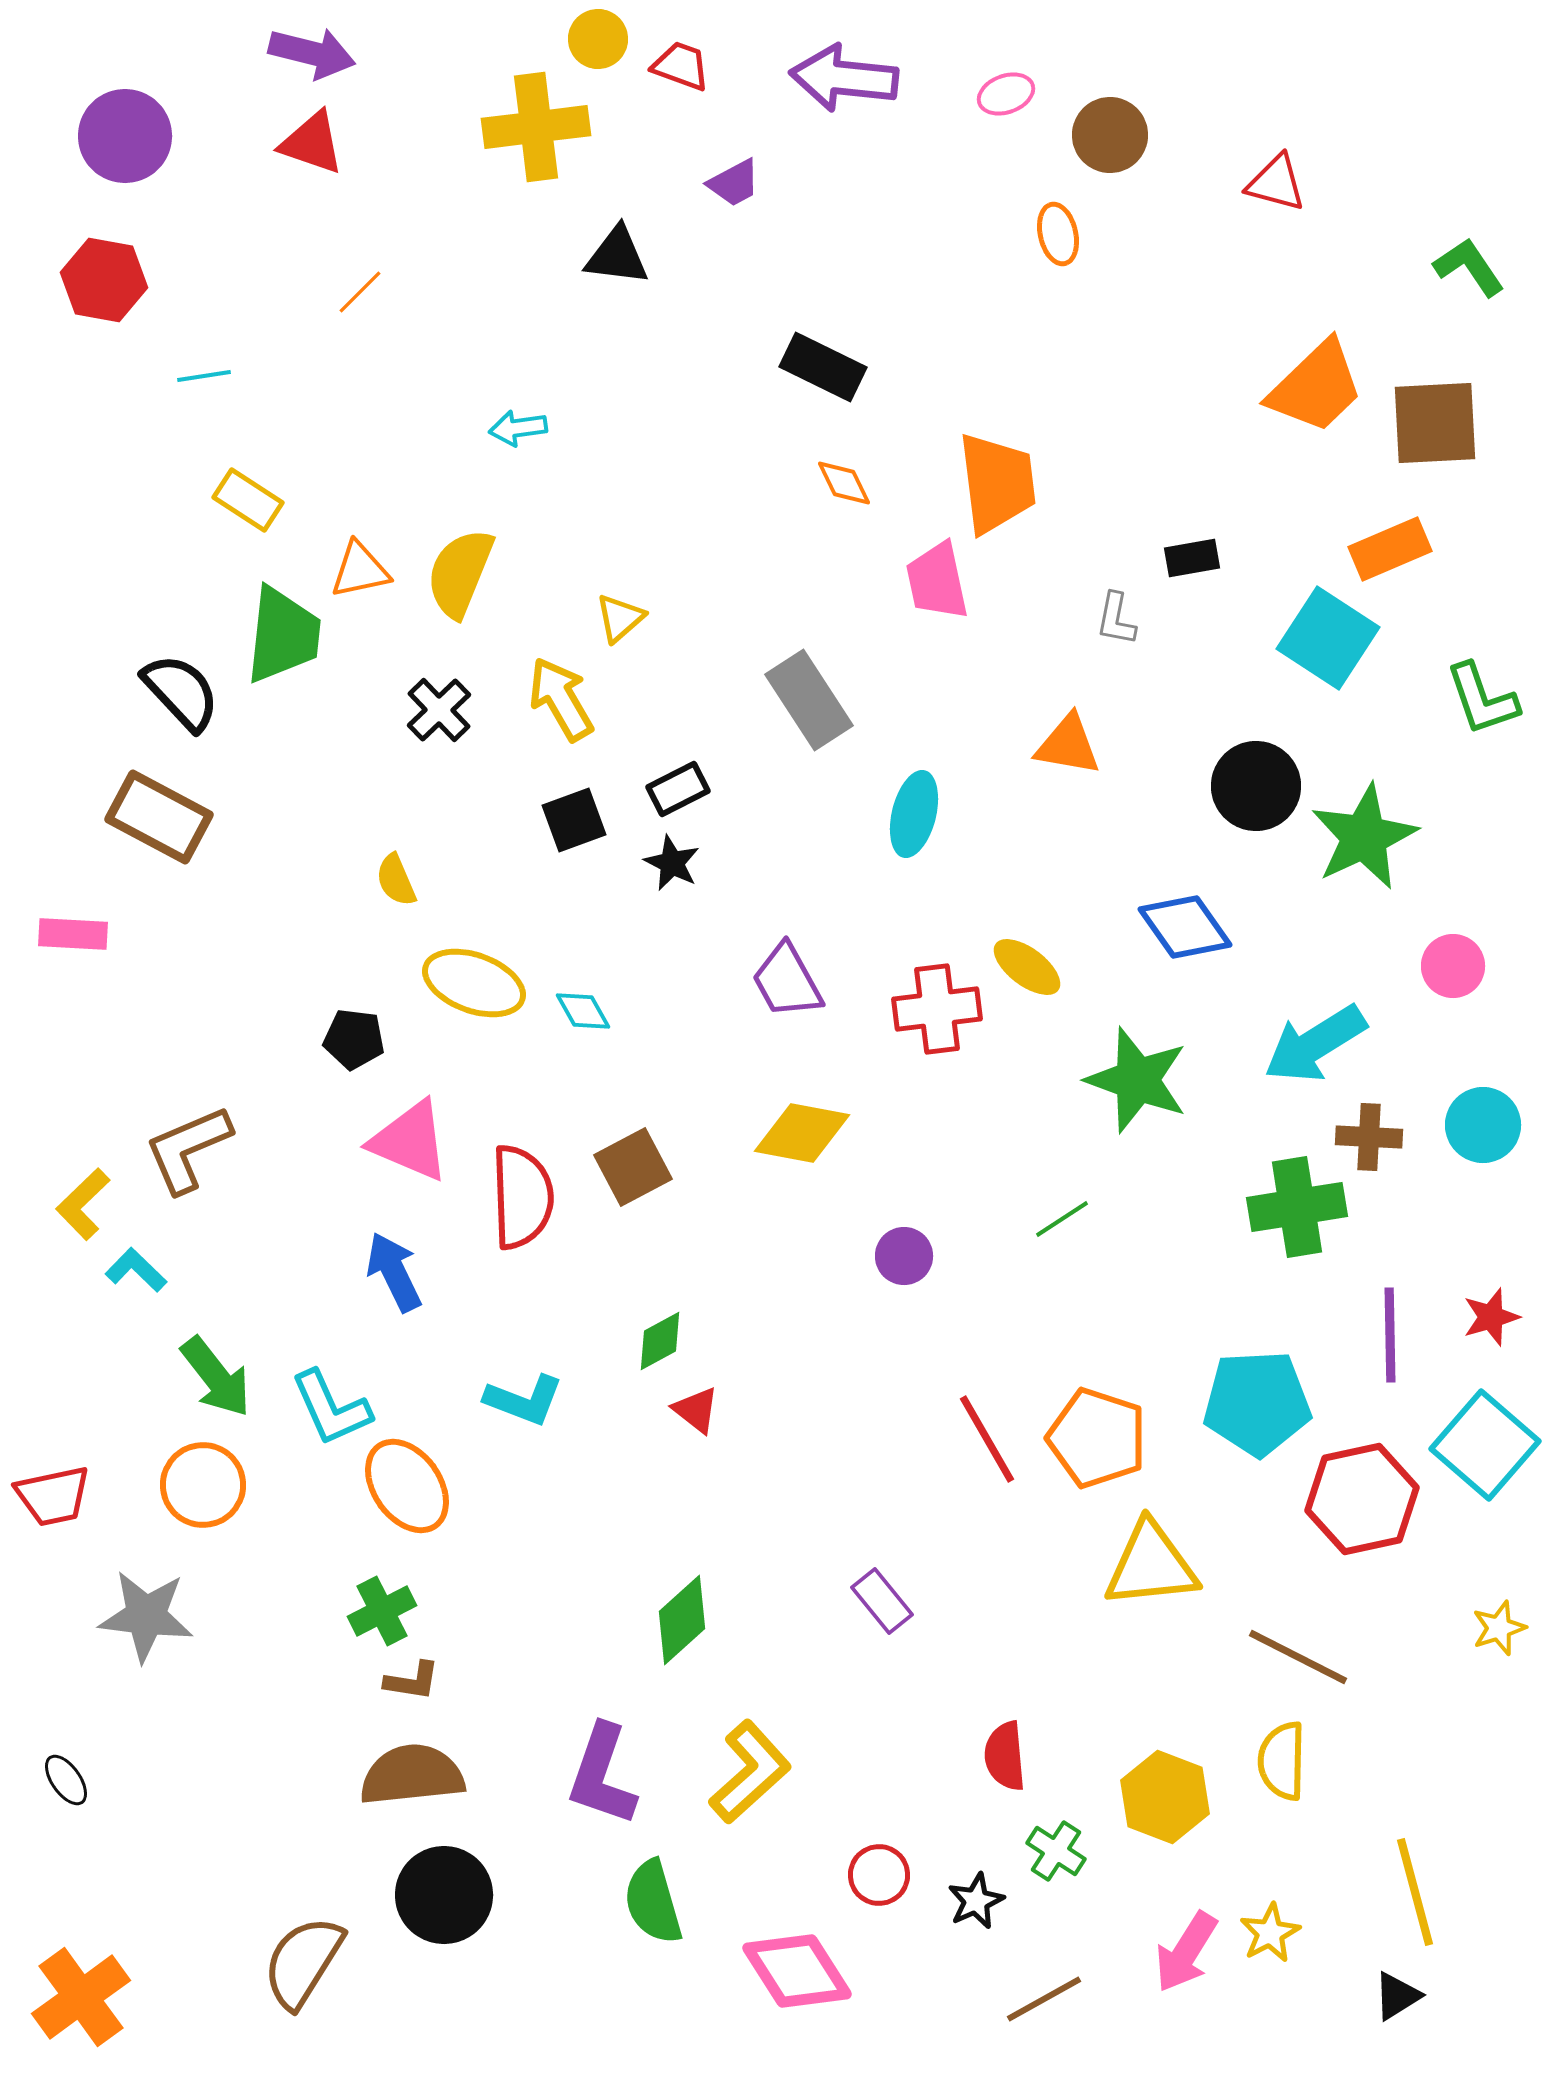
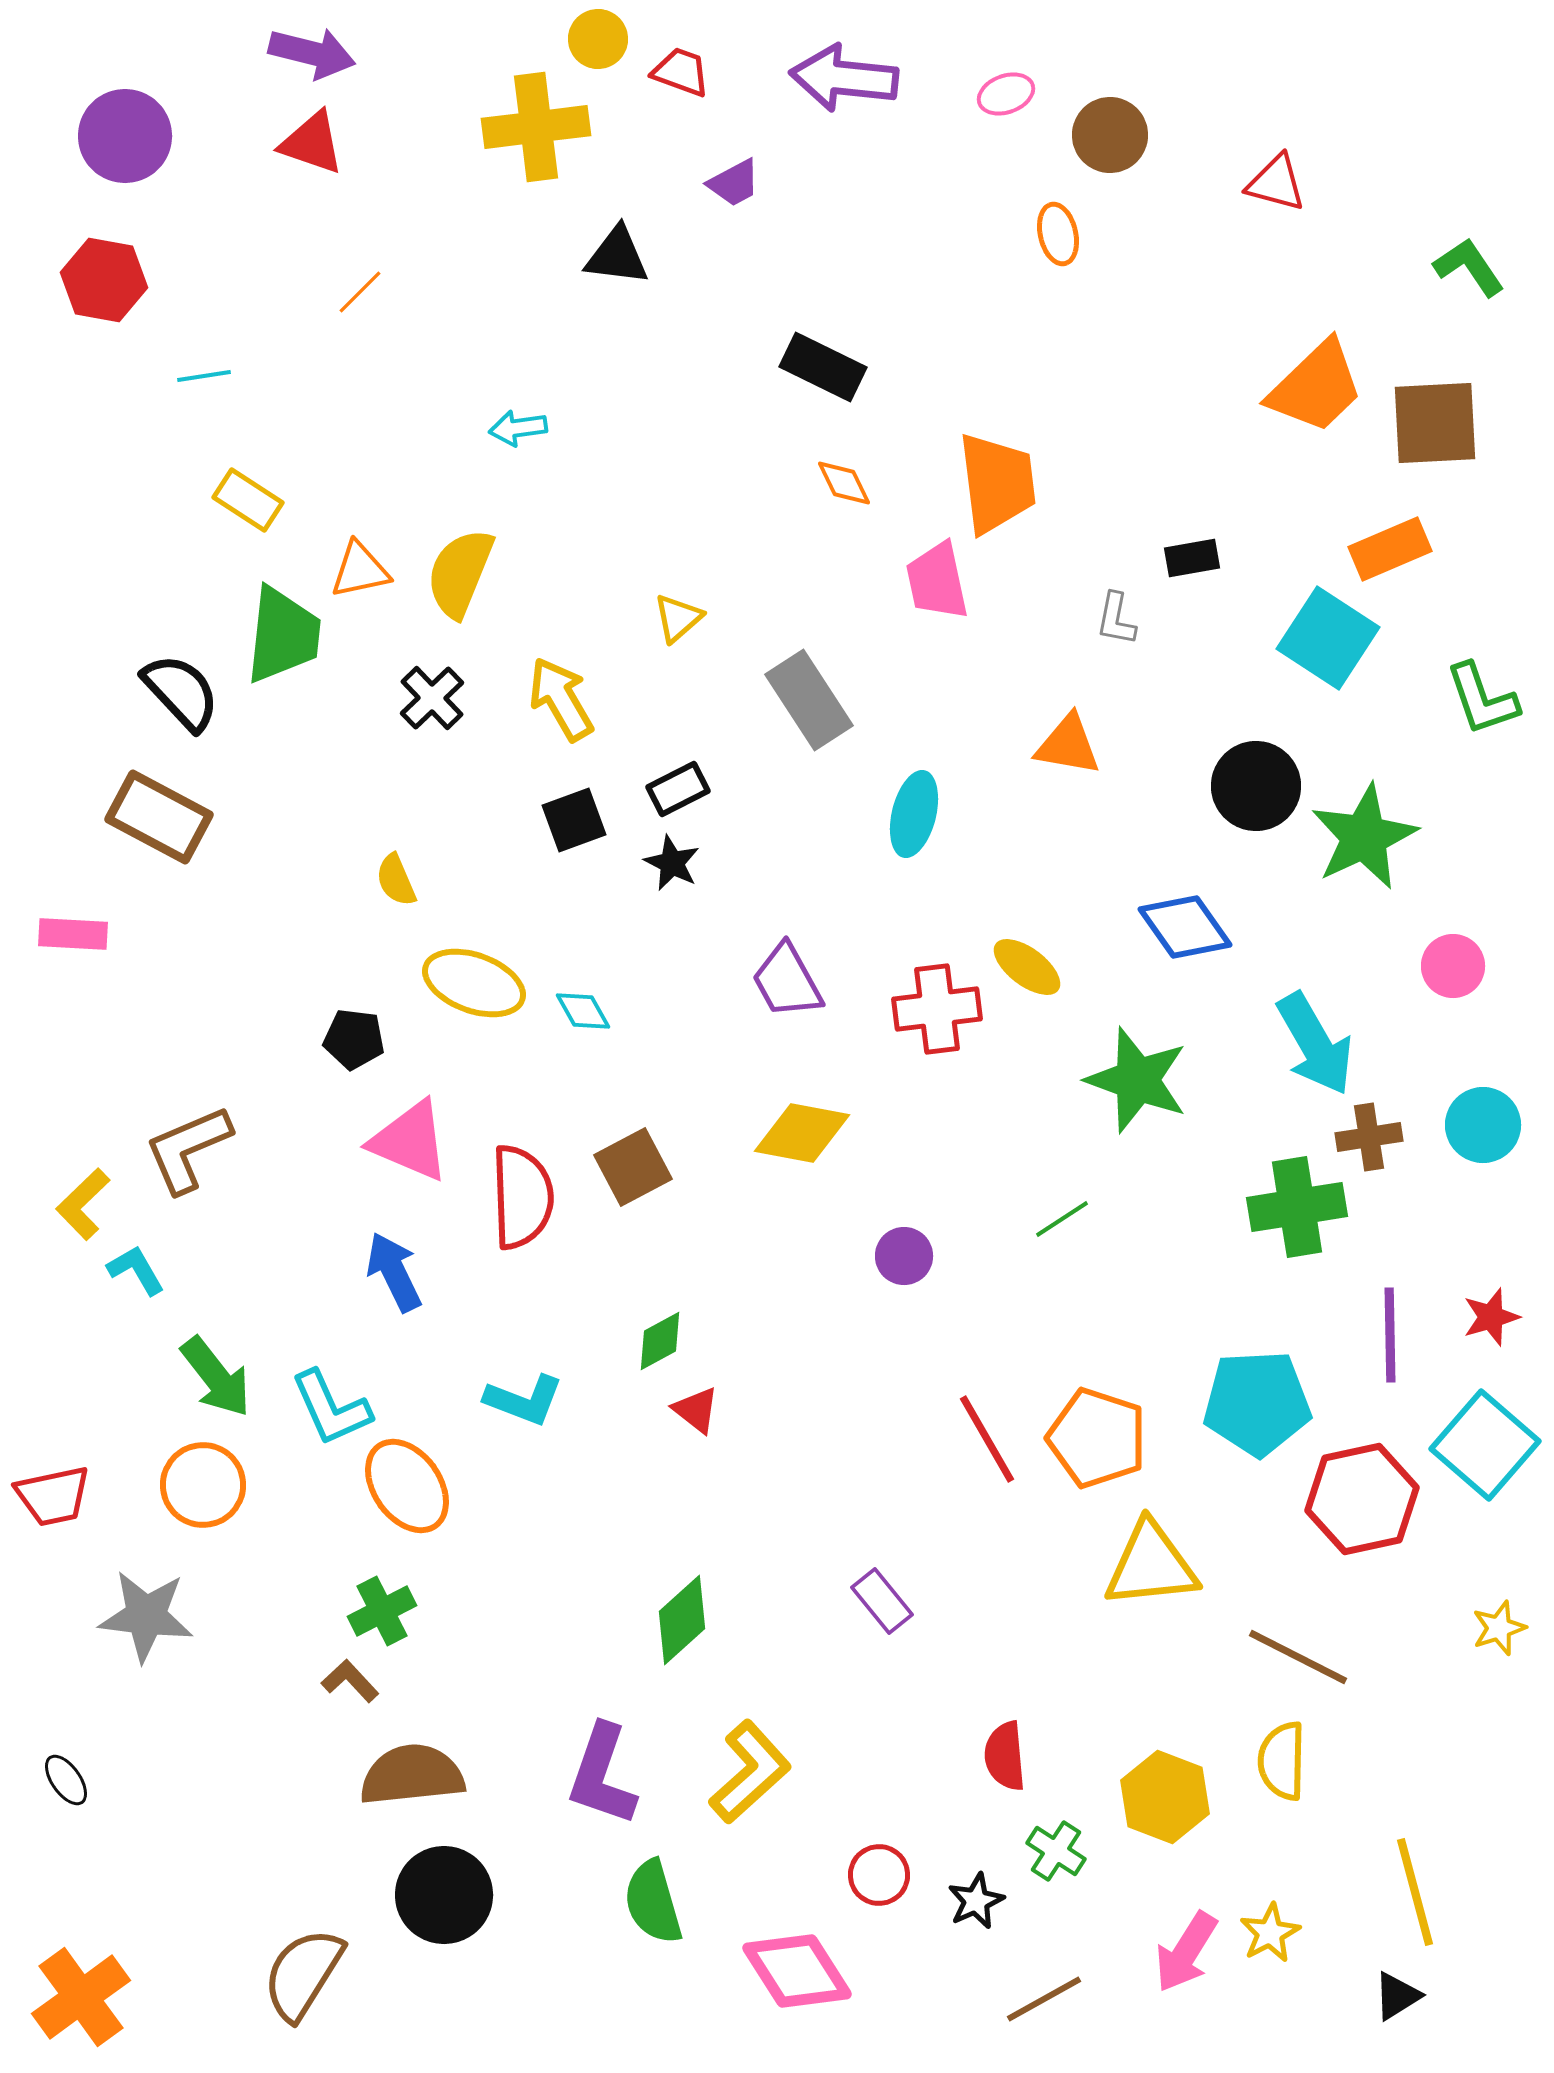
red trapezoid at (681, 66): moved 6 px down
yellow triangle at (620, 618): moved 58 px right
black cross at (439, 710): moved 7 px left, 12 px up
cyan arrow at (1315, 1044): rotated 88 degrees counterclockwise
brown cross at (1369, 1137): rotated 12 degrees counterclockwise
cyan L-shape at (136, 1270): rotated 16 degrees clockwise
brown L-shape at (412, 1681): moved 62 px left; rotated 142 degrees counterclockwise
brown semicircle at (303, 1962): moved 12 px down
